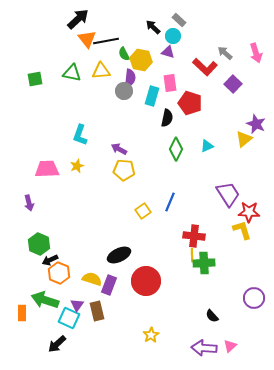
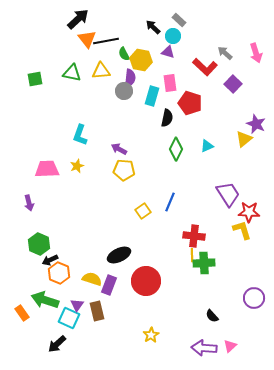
orange rectangle at (22, 313): rotated 35 degrees counterclockwise
